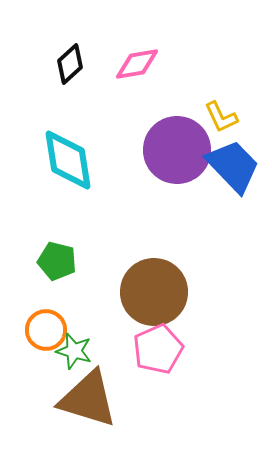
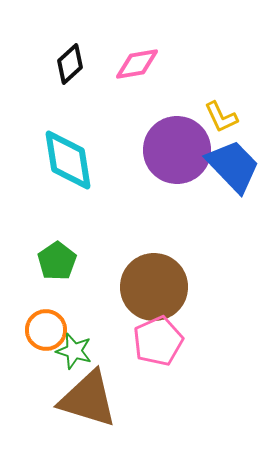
green pentagon: rotated 24 degrees clockwise
brown circle: moved 5 px up
pink pentagon: moved 8 px up
